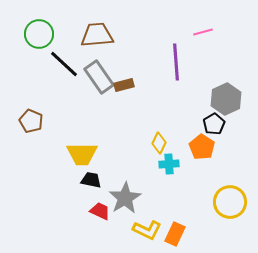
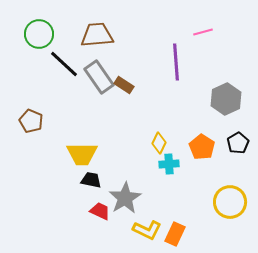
brown rectangle: rotated 48 degrees clockwise
black pentagon: moved 24 px right, 19 px down
